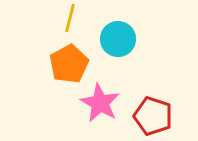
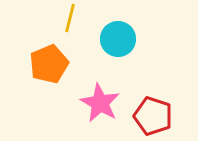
orange pentagon: moved 20 px left; rotated 6 degrees clockwise
